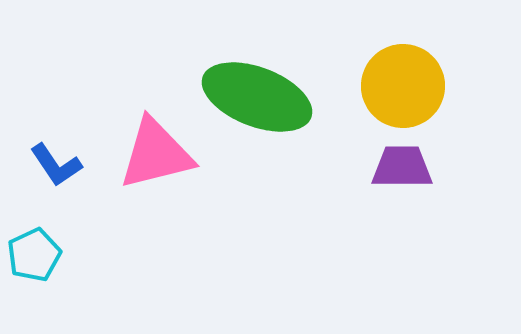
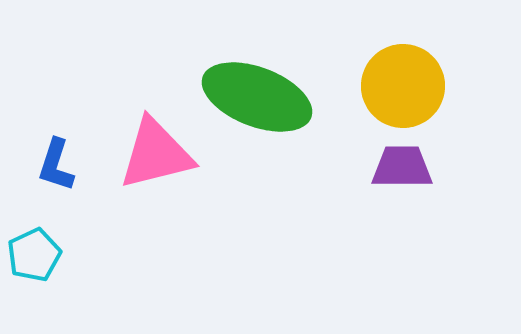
blue L-shape: rotated 52 degrees clockwise
